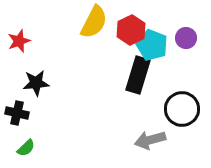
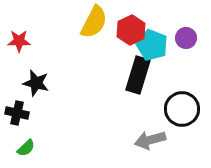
red star: rotated 20 degrees clockwise
black star: rotated 20 degrees clockwise
